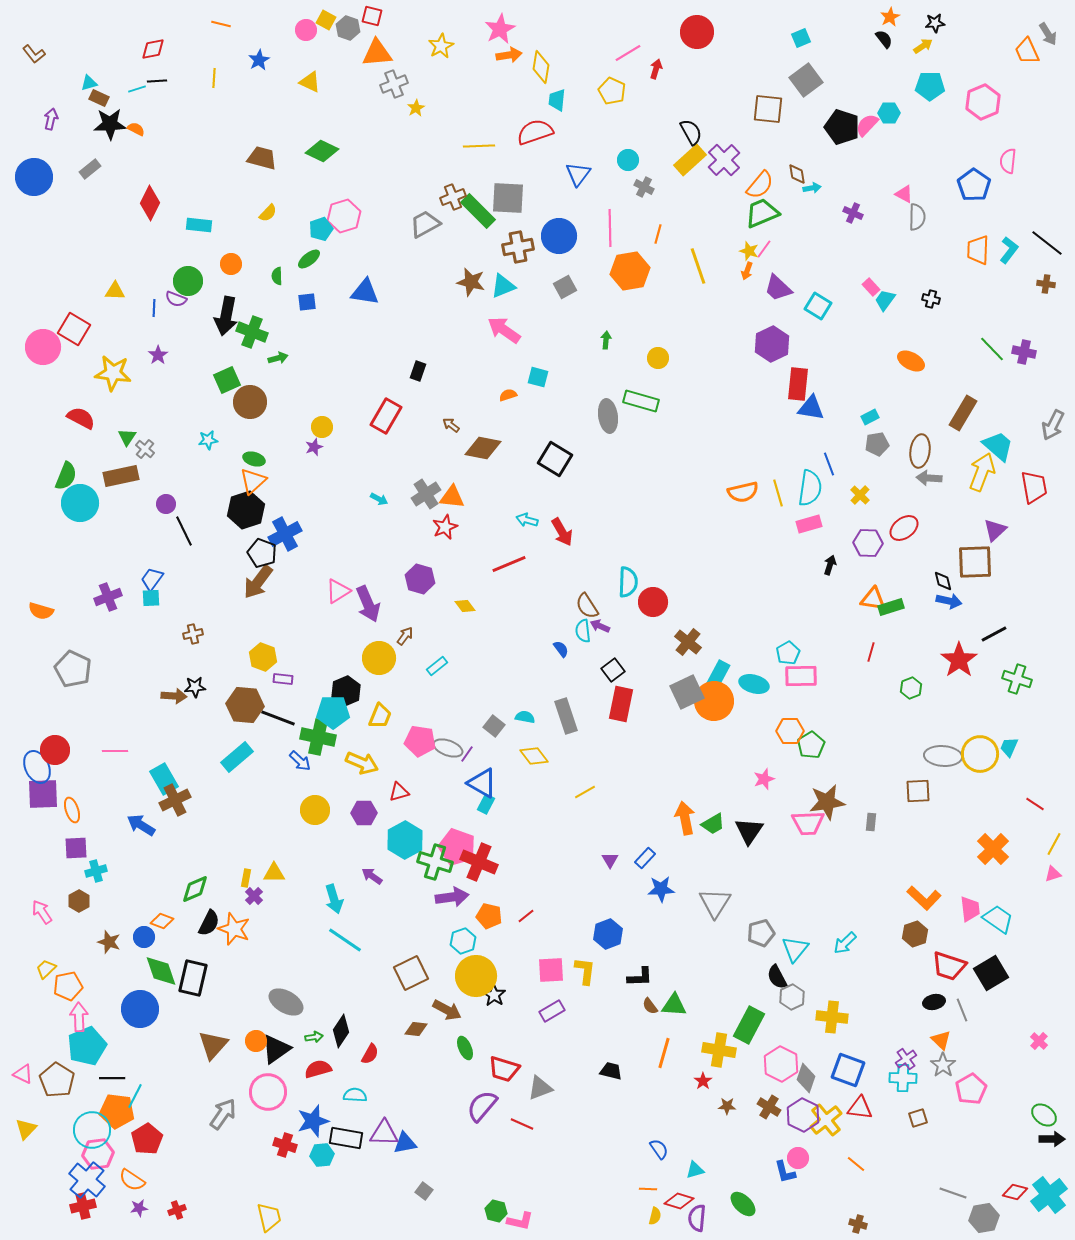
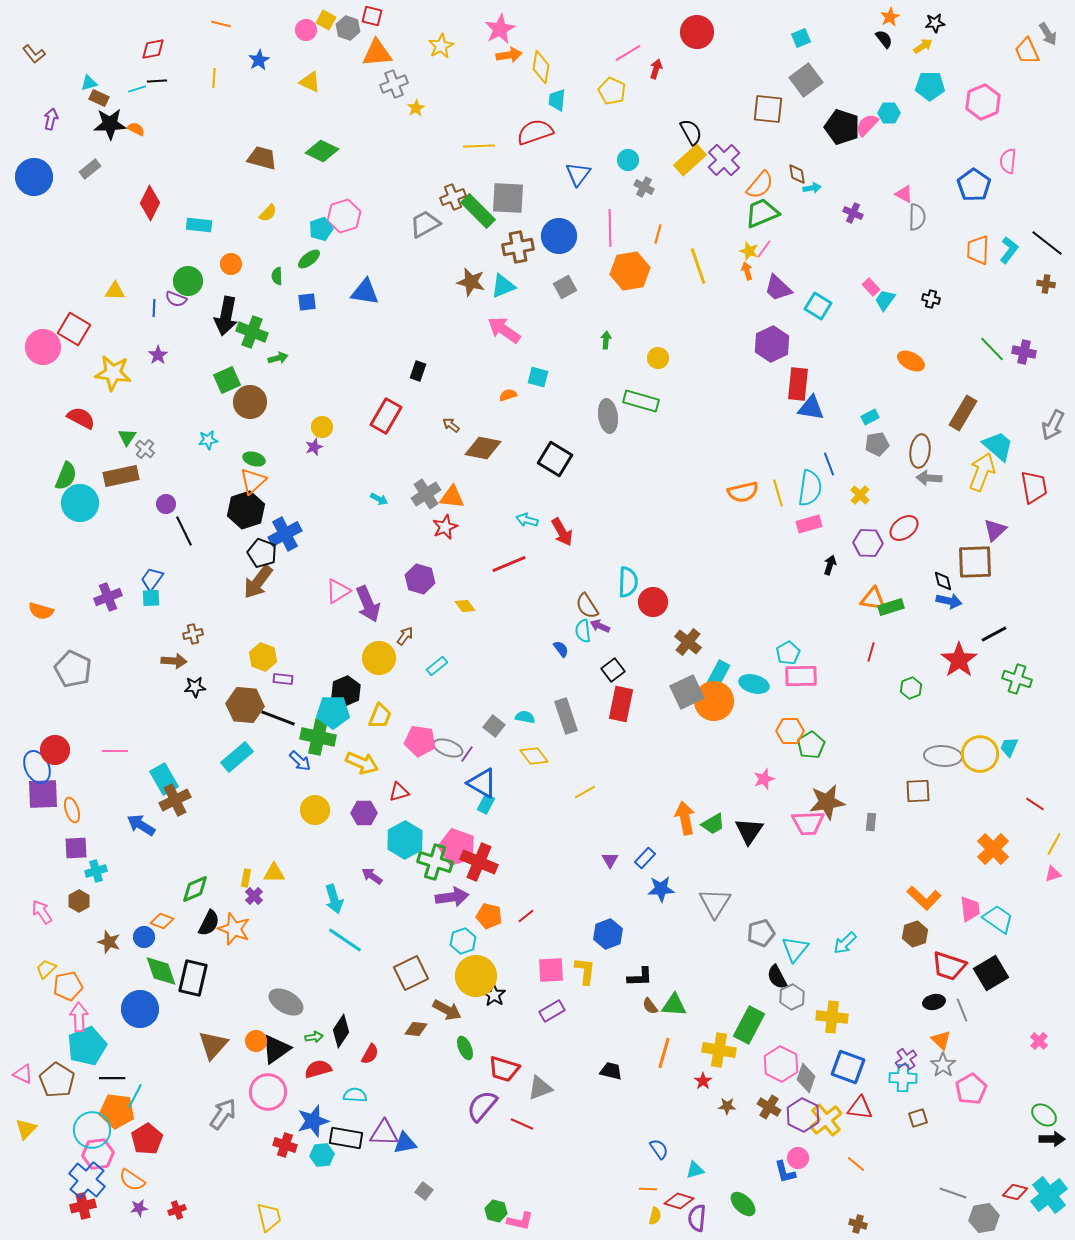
orange arrow at (747, 271): rotated 144 degrees clockwise
brown arrow at (174, 696): moved 35 px up
blue square at (848, 1070): moved 3 px up
